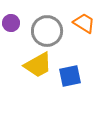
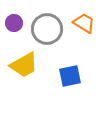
purple circle: moved 3 px right
gray circle: moved 2 px up
yellow trapezoid: moved 14 px left
